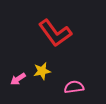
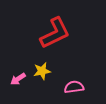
red L-shape: rotated 80 degrees counterclockwise
